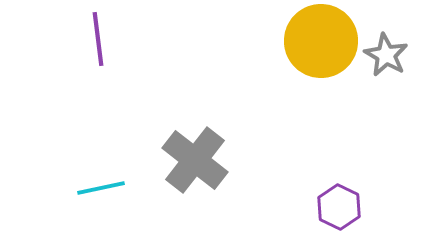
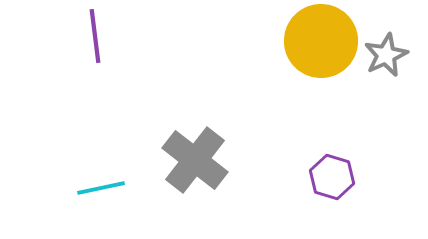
purple line: moved 3 px left, 3 px up
gray star: rotated 18 degrees clockwise
purple hexagon: moved 7 px left, 30 px up; rotated 9 degrees counterclockwise
